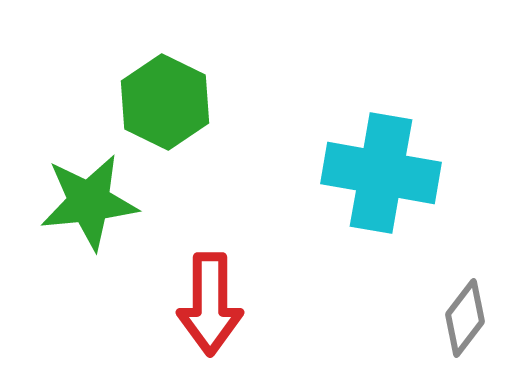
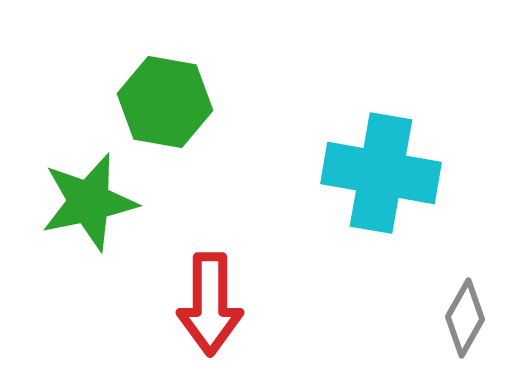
green hexagon: rotated 16 degrees counterclockwise
green star: rotated 6 degrees counterclockwise
gray diamond: rotated 8 degrees counterclockwise
